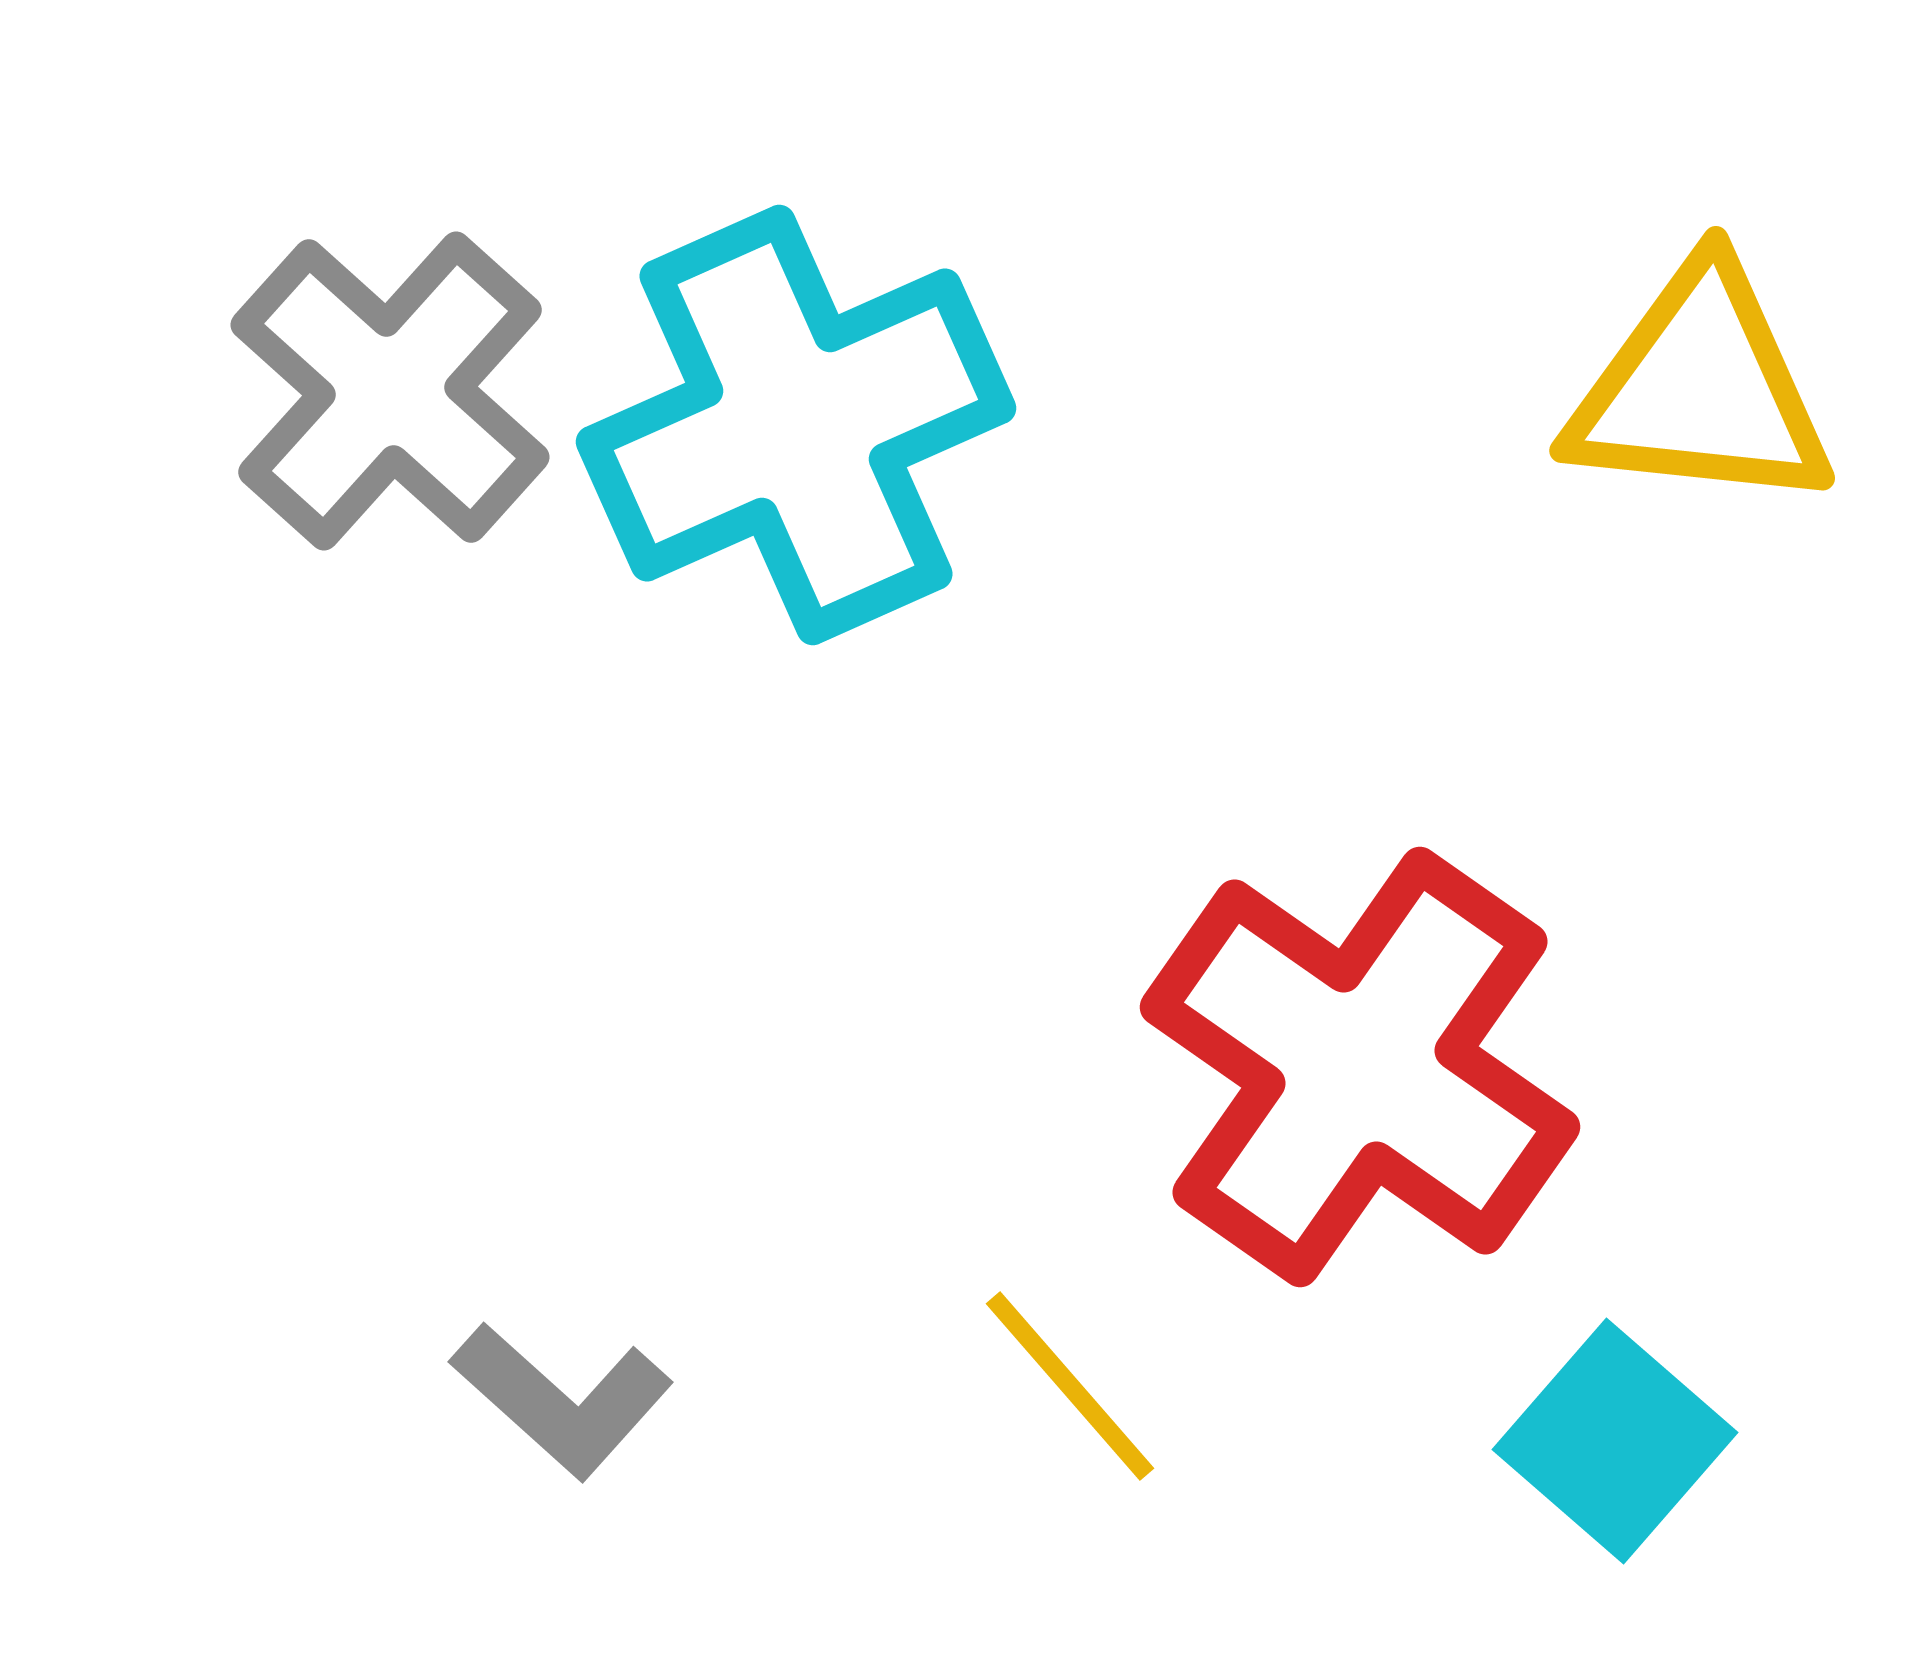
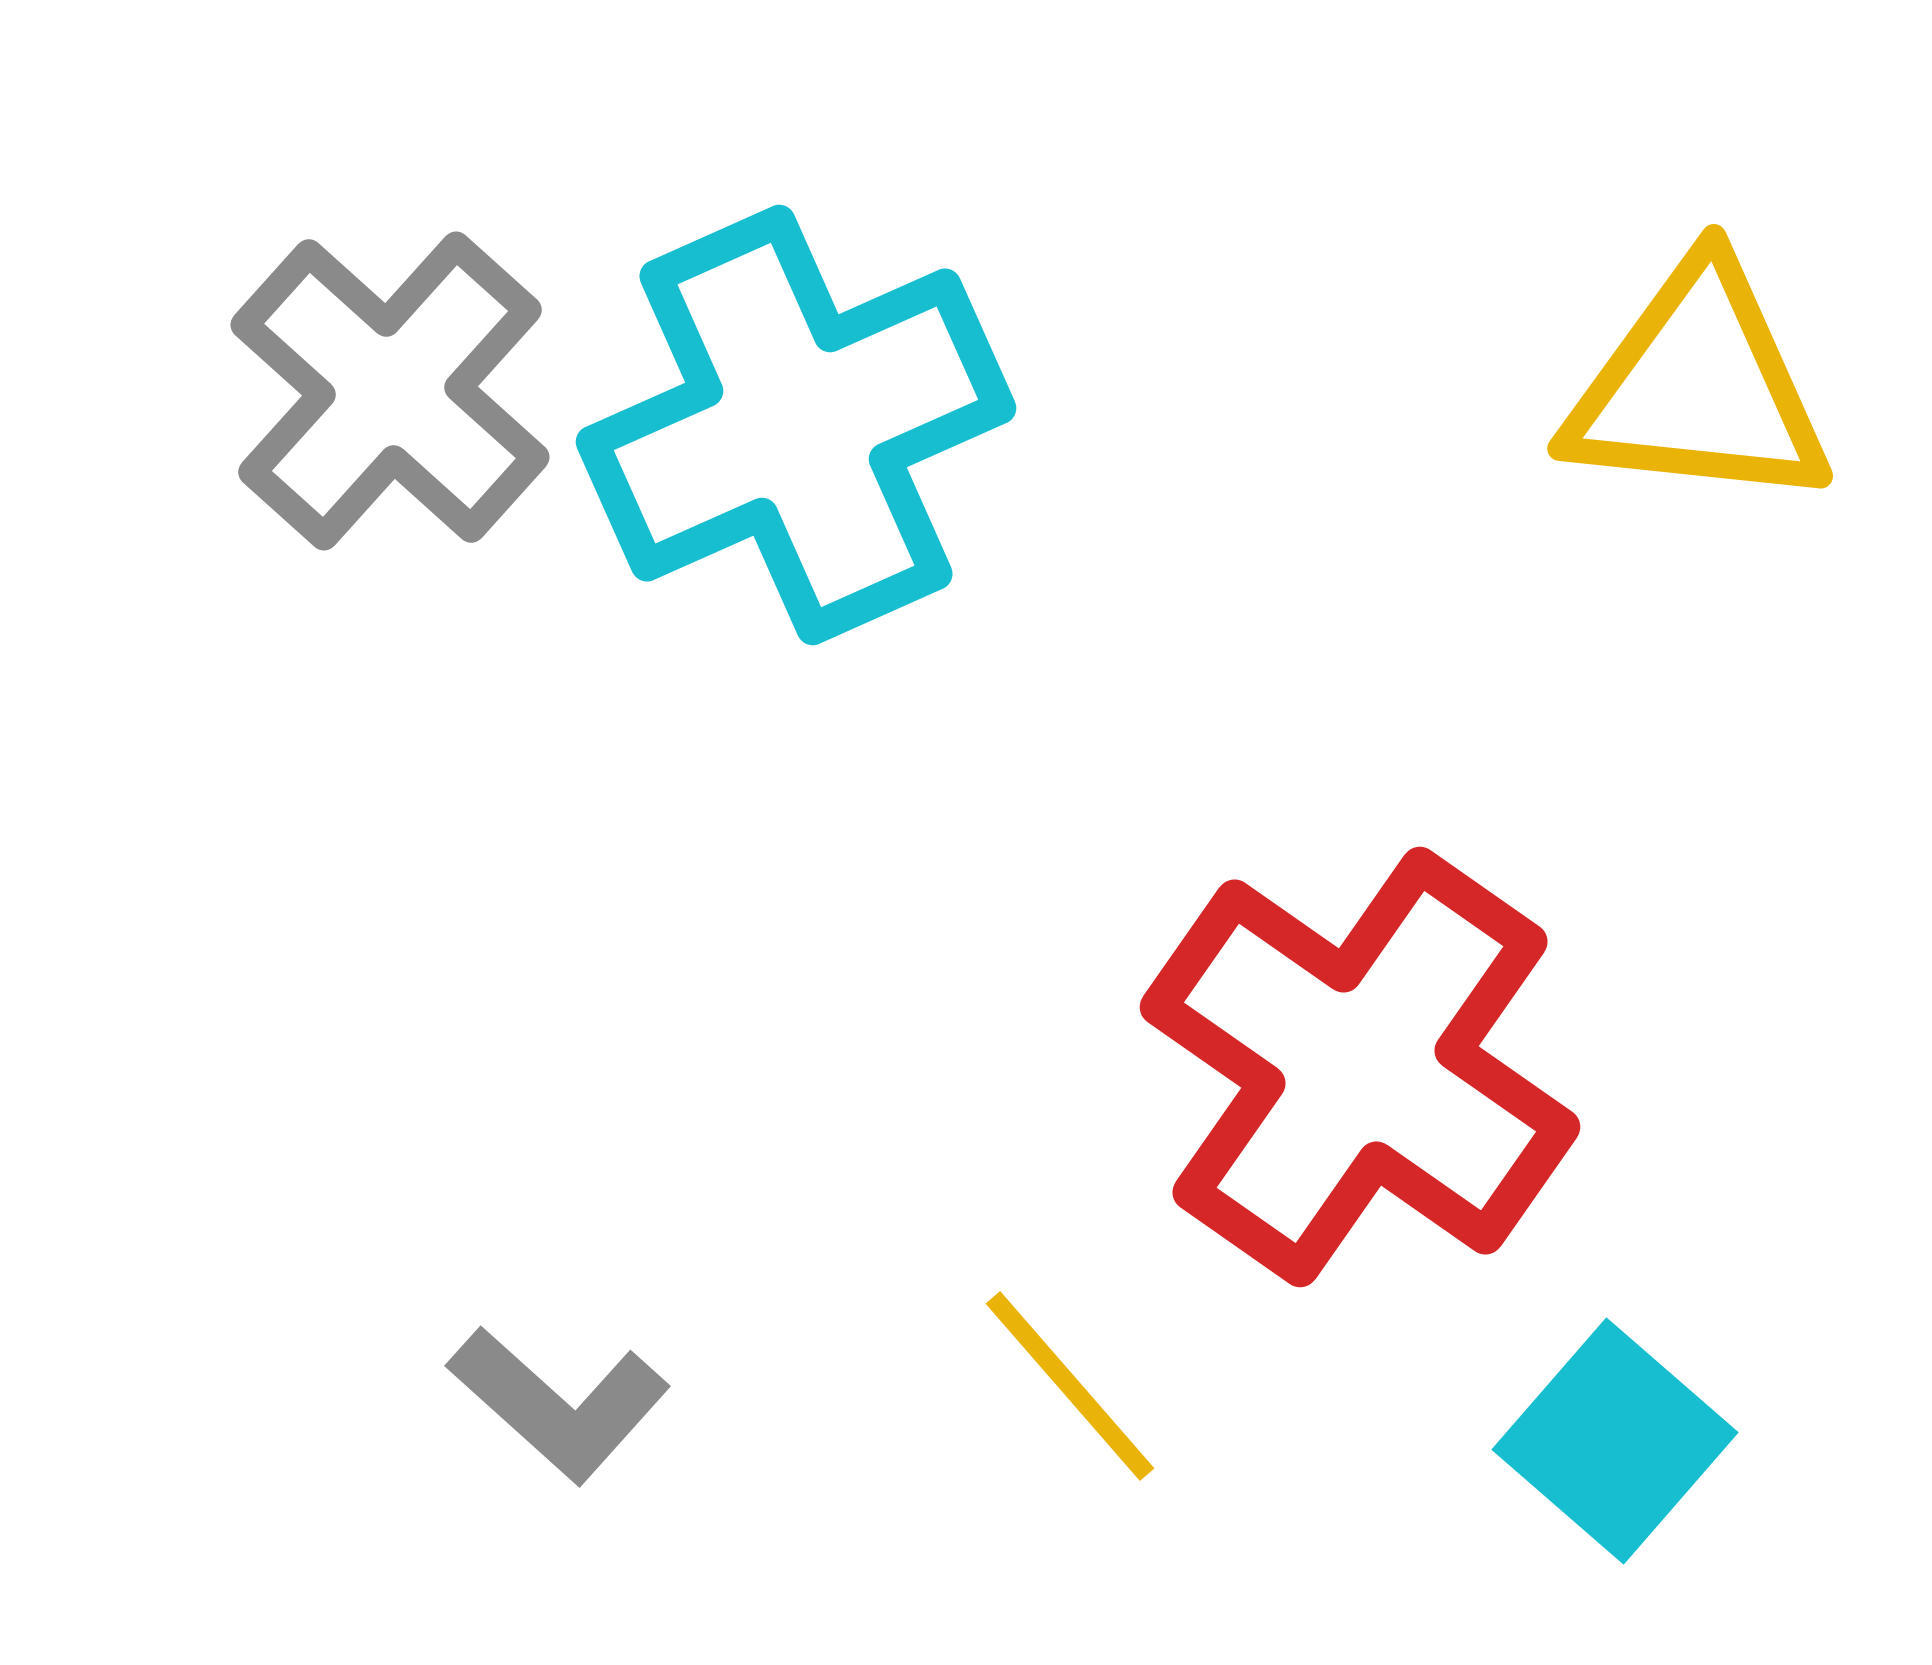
yellow triangle: moved 2 px left, 2 px up
gray L-shape: moved 3 px left, 4 px down
